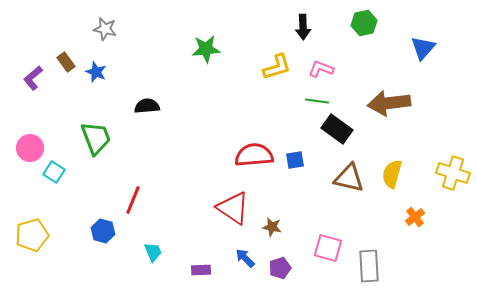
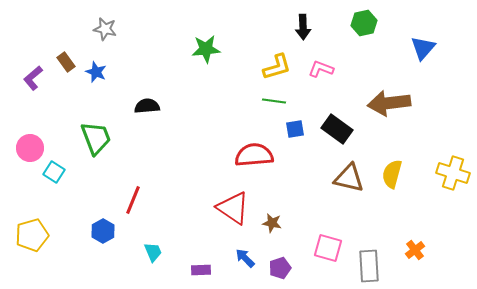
green line: moved 43 px left
blue square: moved 31 px up
orange cross: moved 33 px down
brown star: moved 4 px up
blue hexagon: rotated 15 degrees clockwise
